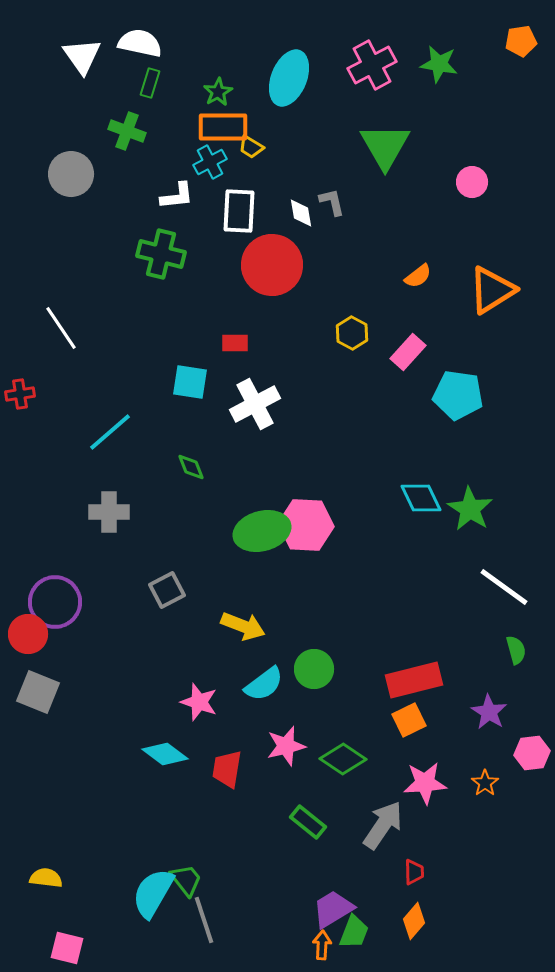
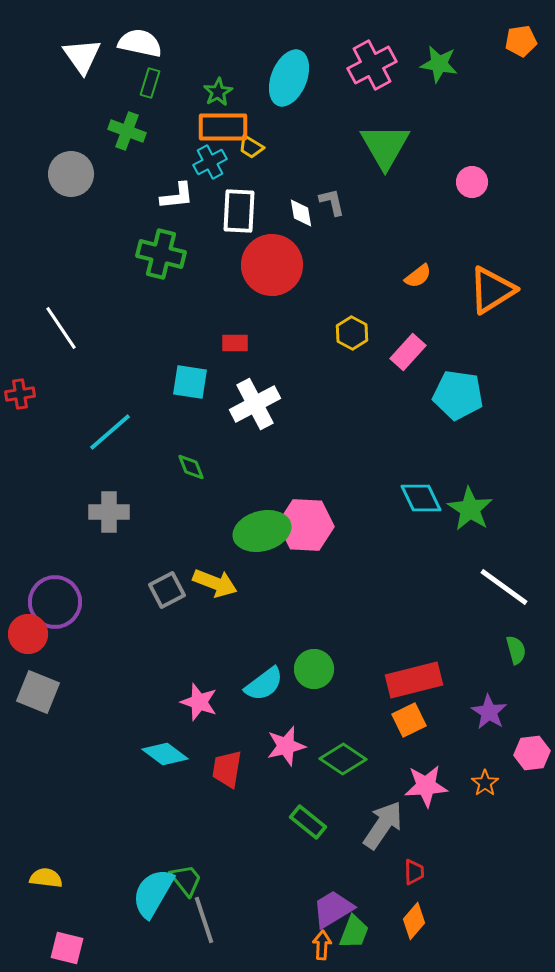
yellow arrow at (243, 626): moved 28 px left, 43 px up
pink star at (425, 783): moved 1 px right, 3 px down
